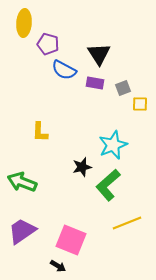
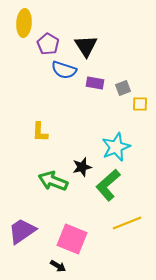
purple pentagon: rotated 15 degrees clockwise
black triangle: moved 13 px left, 8 px up
blue semicircle: rotated 10 degrees counterclockwise
cyan star: moved 3 px right, 2 px down
green arrow: moved 31 px right, 1 px up
pink square: moved 1 px right, 1 px up
